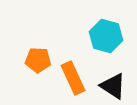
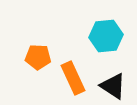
cyan hexagon: rotated 20 degrees counterclockwise
orange pentagon: moved 3 px up
